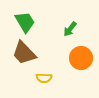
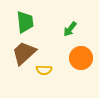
green trapezoid: rotated 25 degrees clockwise
brown trapezoid: rotated 92 degrees clockwise
yellow semicircle: moved 8 px up
